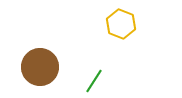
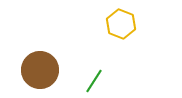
brown circle: moved 3 px down
